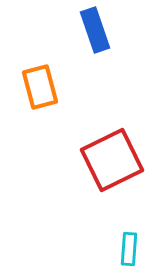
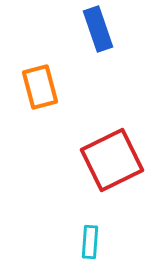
blue rectangle: moved 3 px right, 1 px up
cyan rectangle: moved 39 px left, 7 px up
